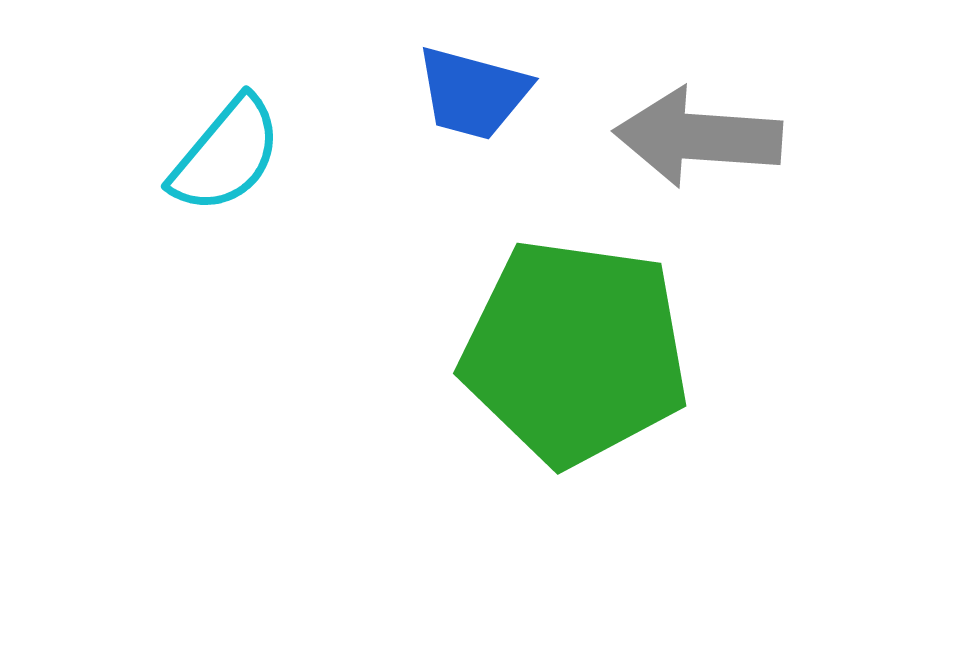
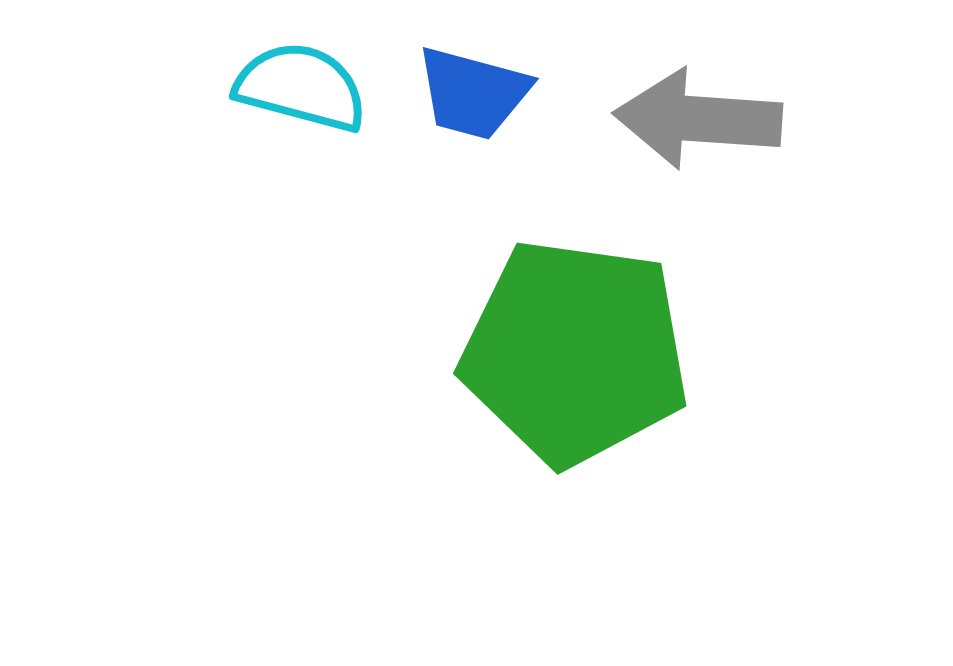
gray arrow: moved 18 px up
cyan semicircle: moved 75 px right, 68 px up; rotated 115 degrees counterclockwise
